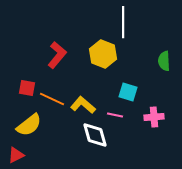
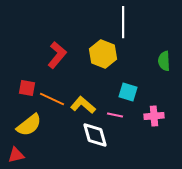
pink cross: moved 1 px up
red triangle: rotated 12 degrees clockwise
